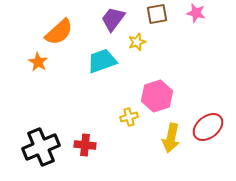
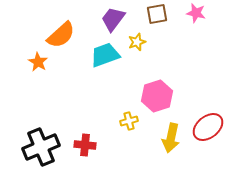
orange semicircle: moved 2 px right, 3 px down
cyan trapezoid: moved 3 px right, 6 px up
yellow cross: moved 4 px down
